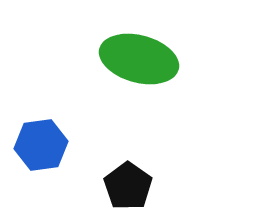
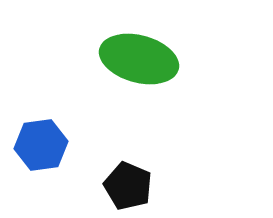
black pentagon: rotated 12 degrees counterclockwise
